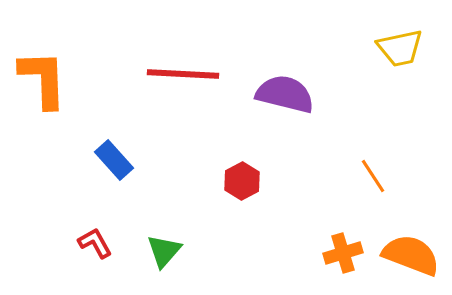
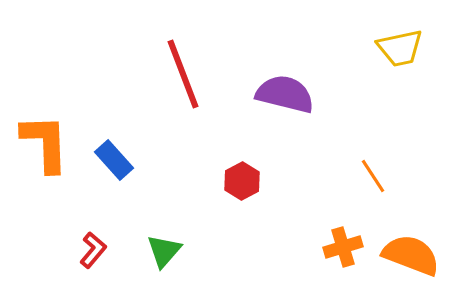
red line: rotated 66 degrees clockwise
orange L-shape: moved 2 px right, 64 px down
red L-shape: moved 2 px left, 7 px down; rotated 69 degrees clockwise
orange cross: moved 6 px up
